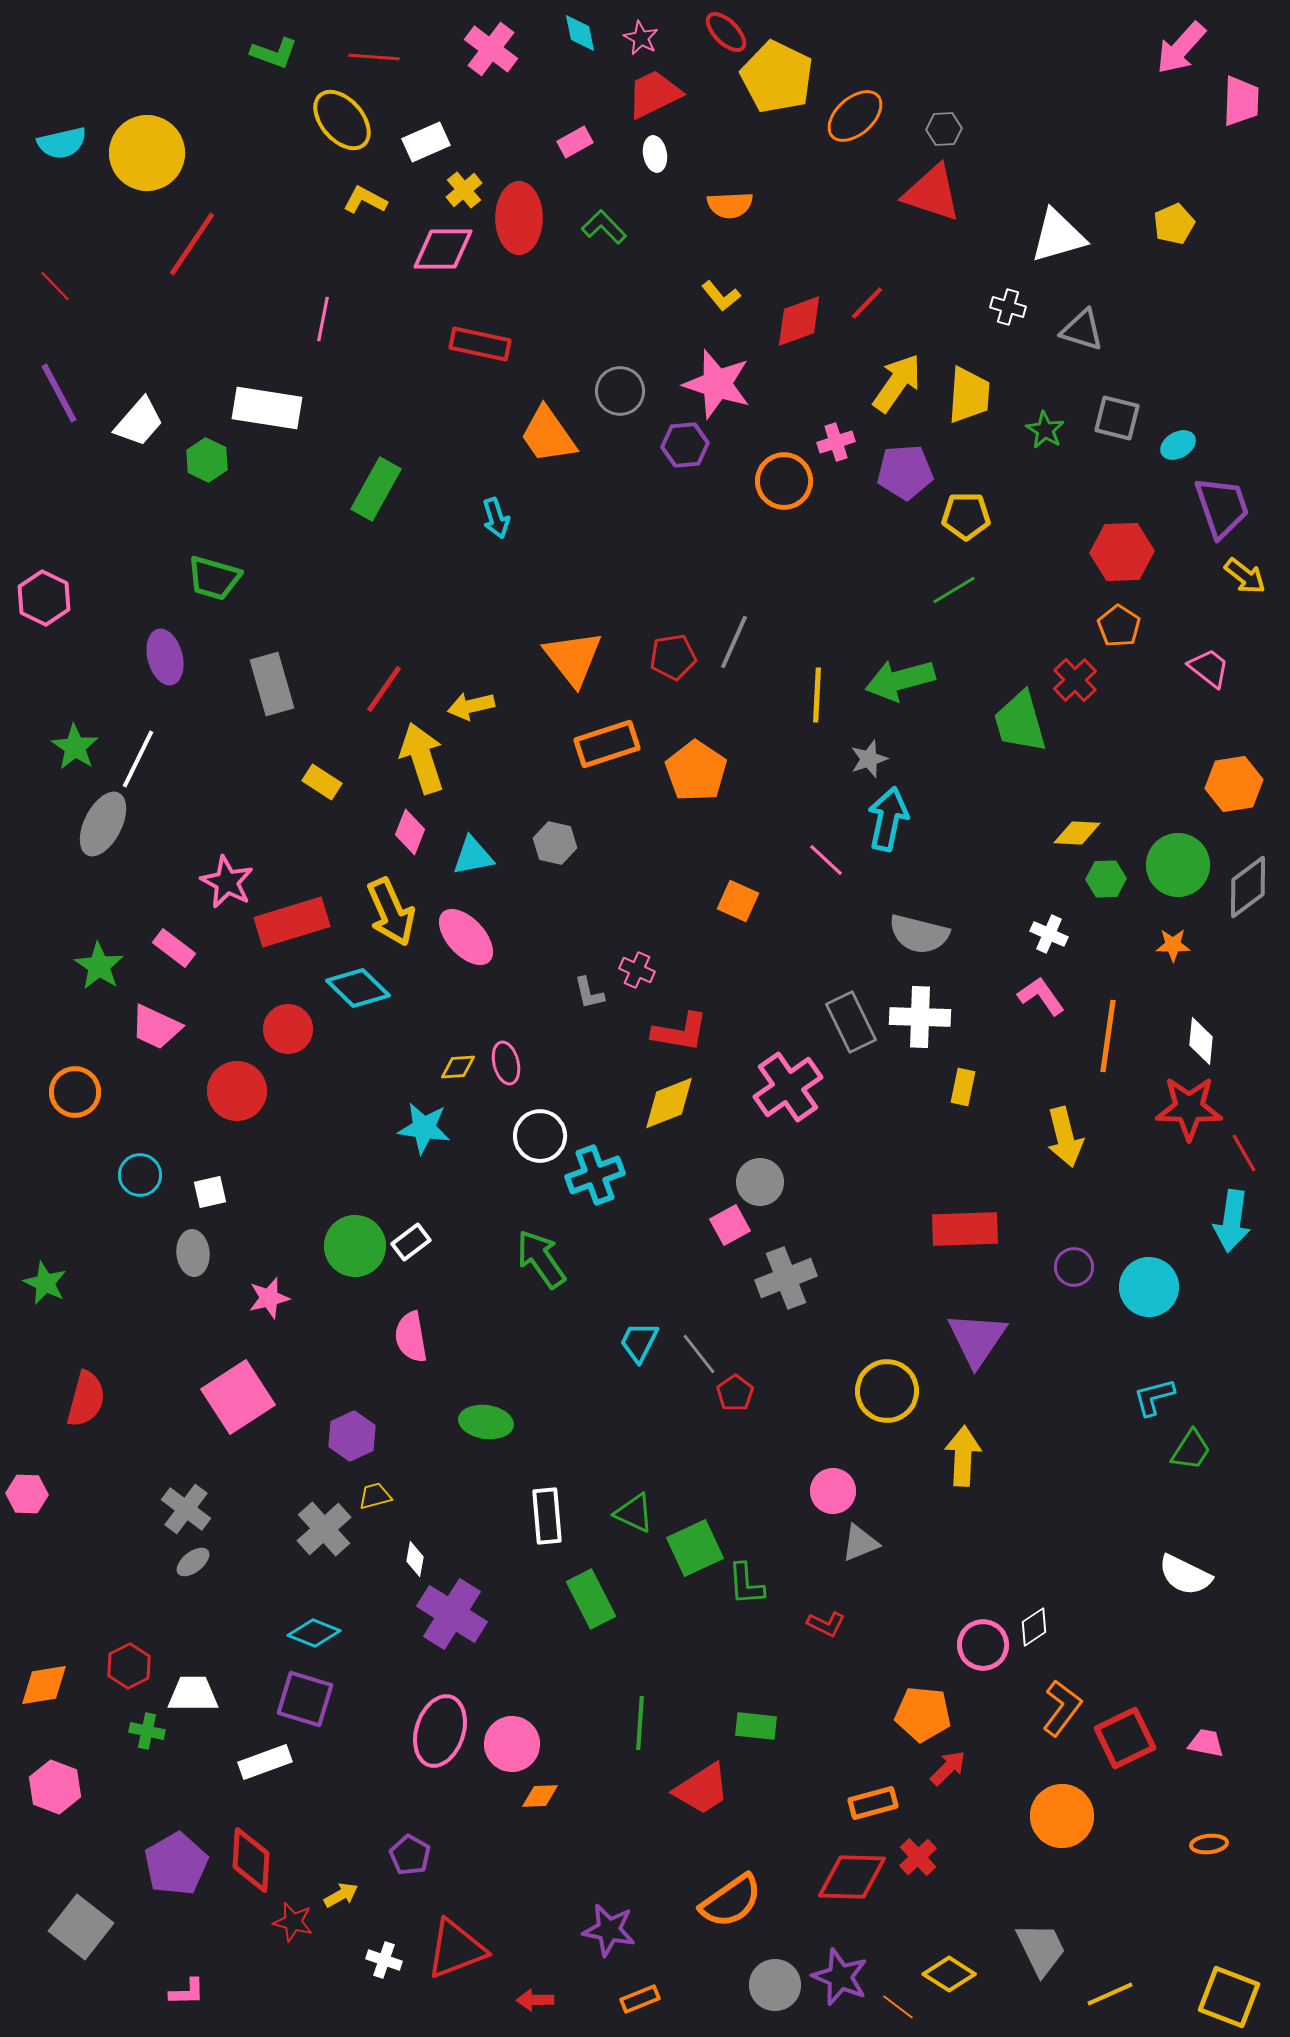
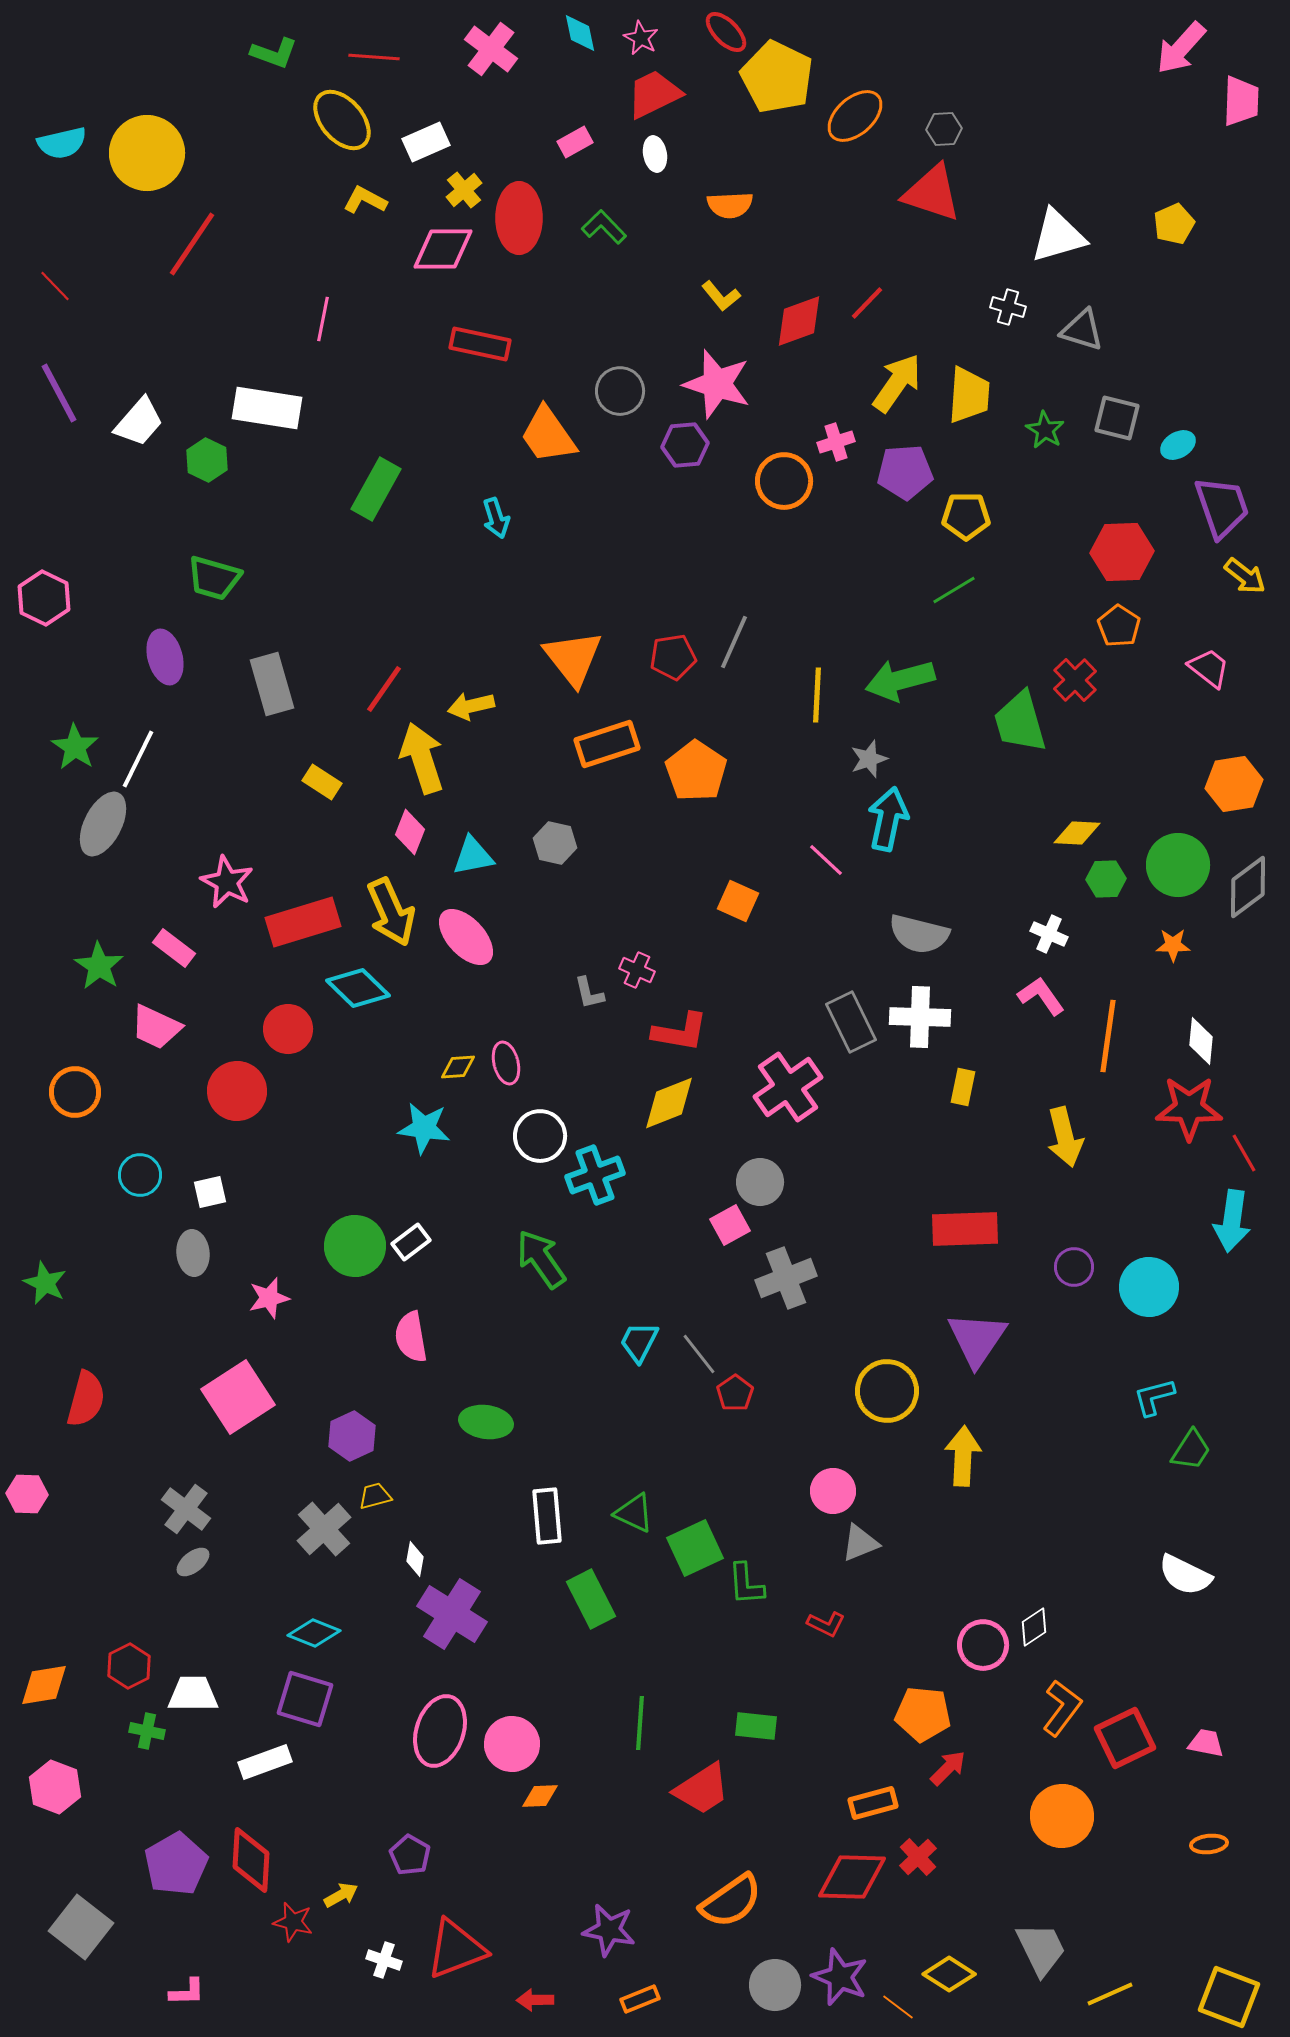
red rectangle at (292, 922): moved 11 px right
